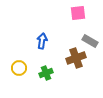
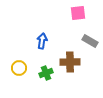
brown cross: moved 6 px left, 4 px down; rotated 18 degrees clockwise
